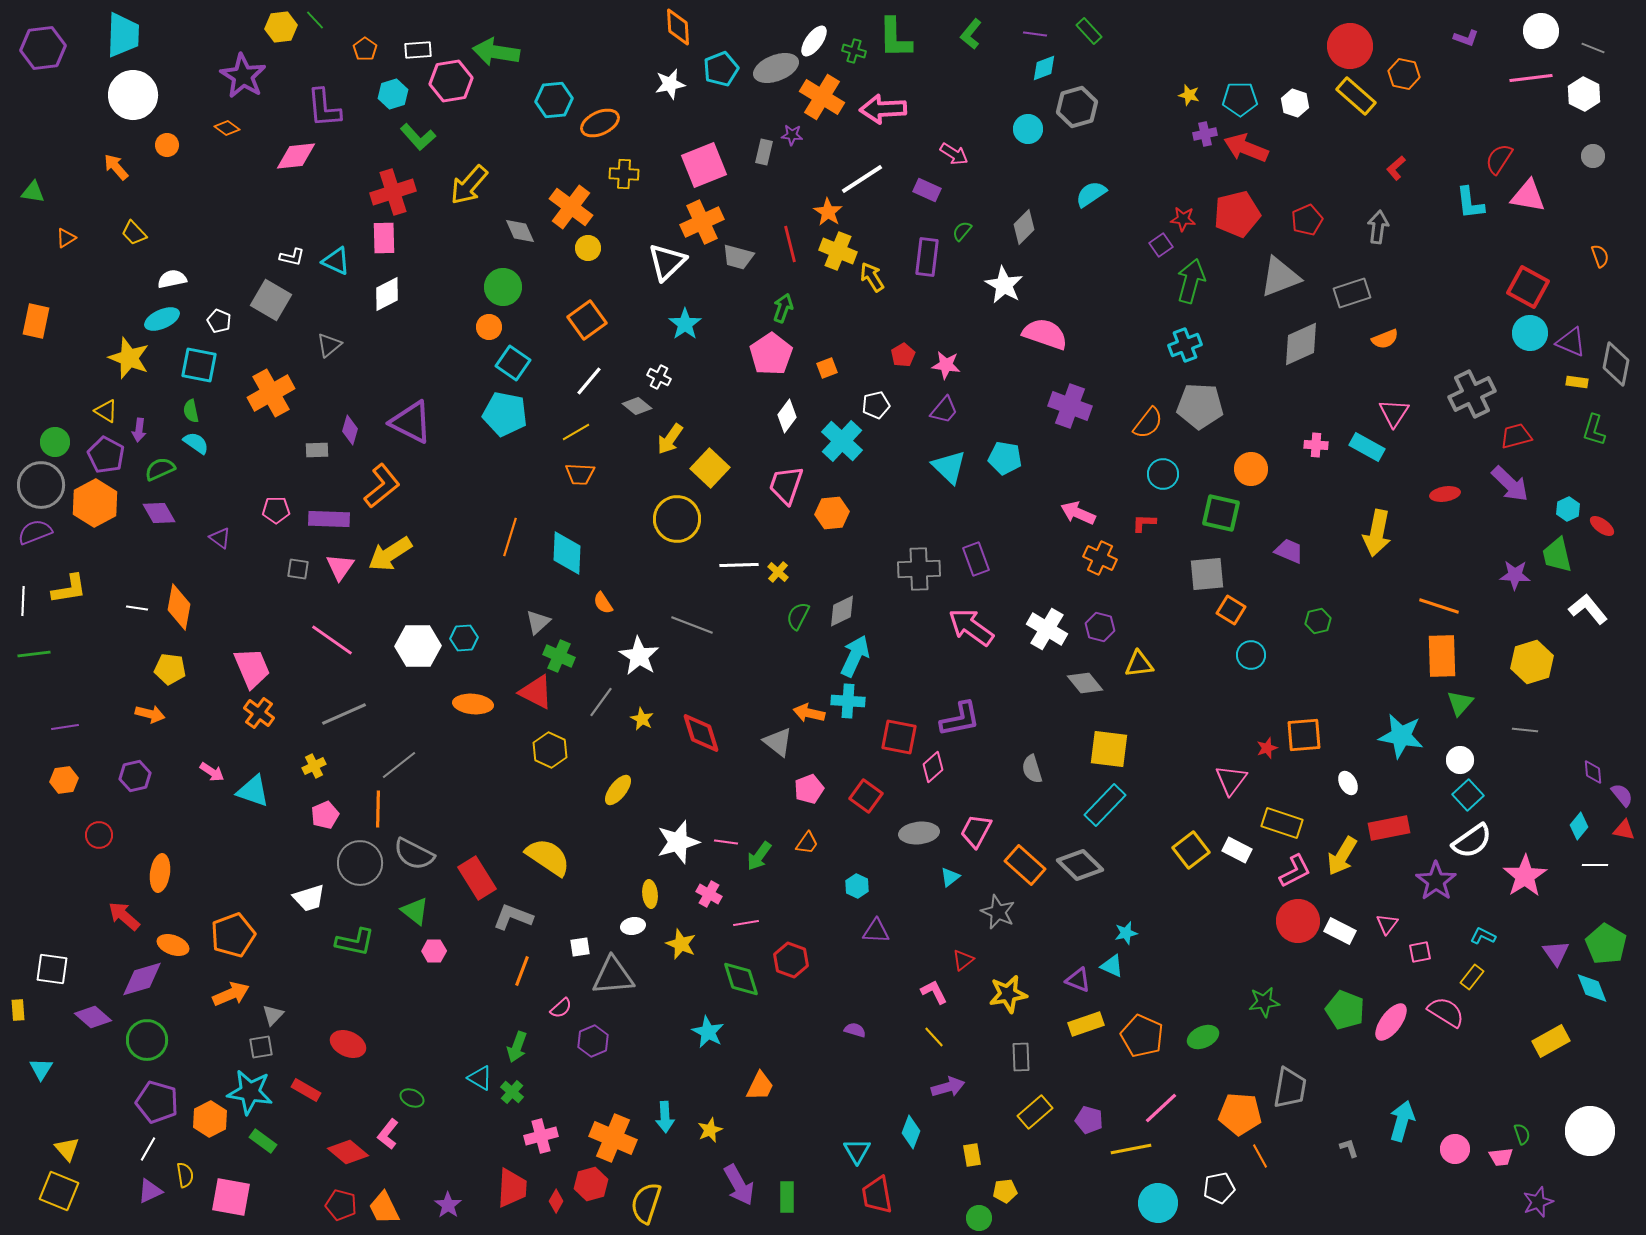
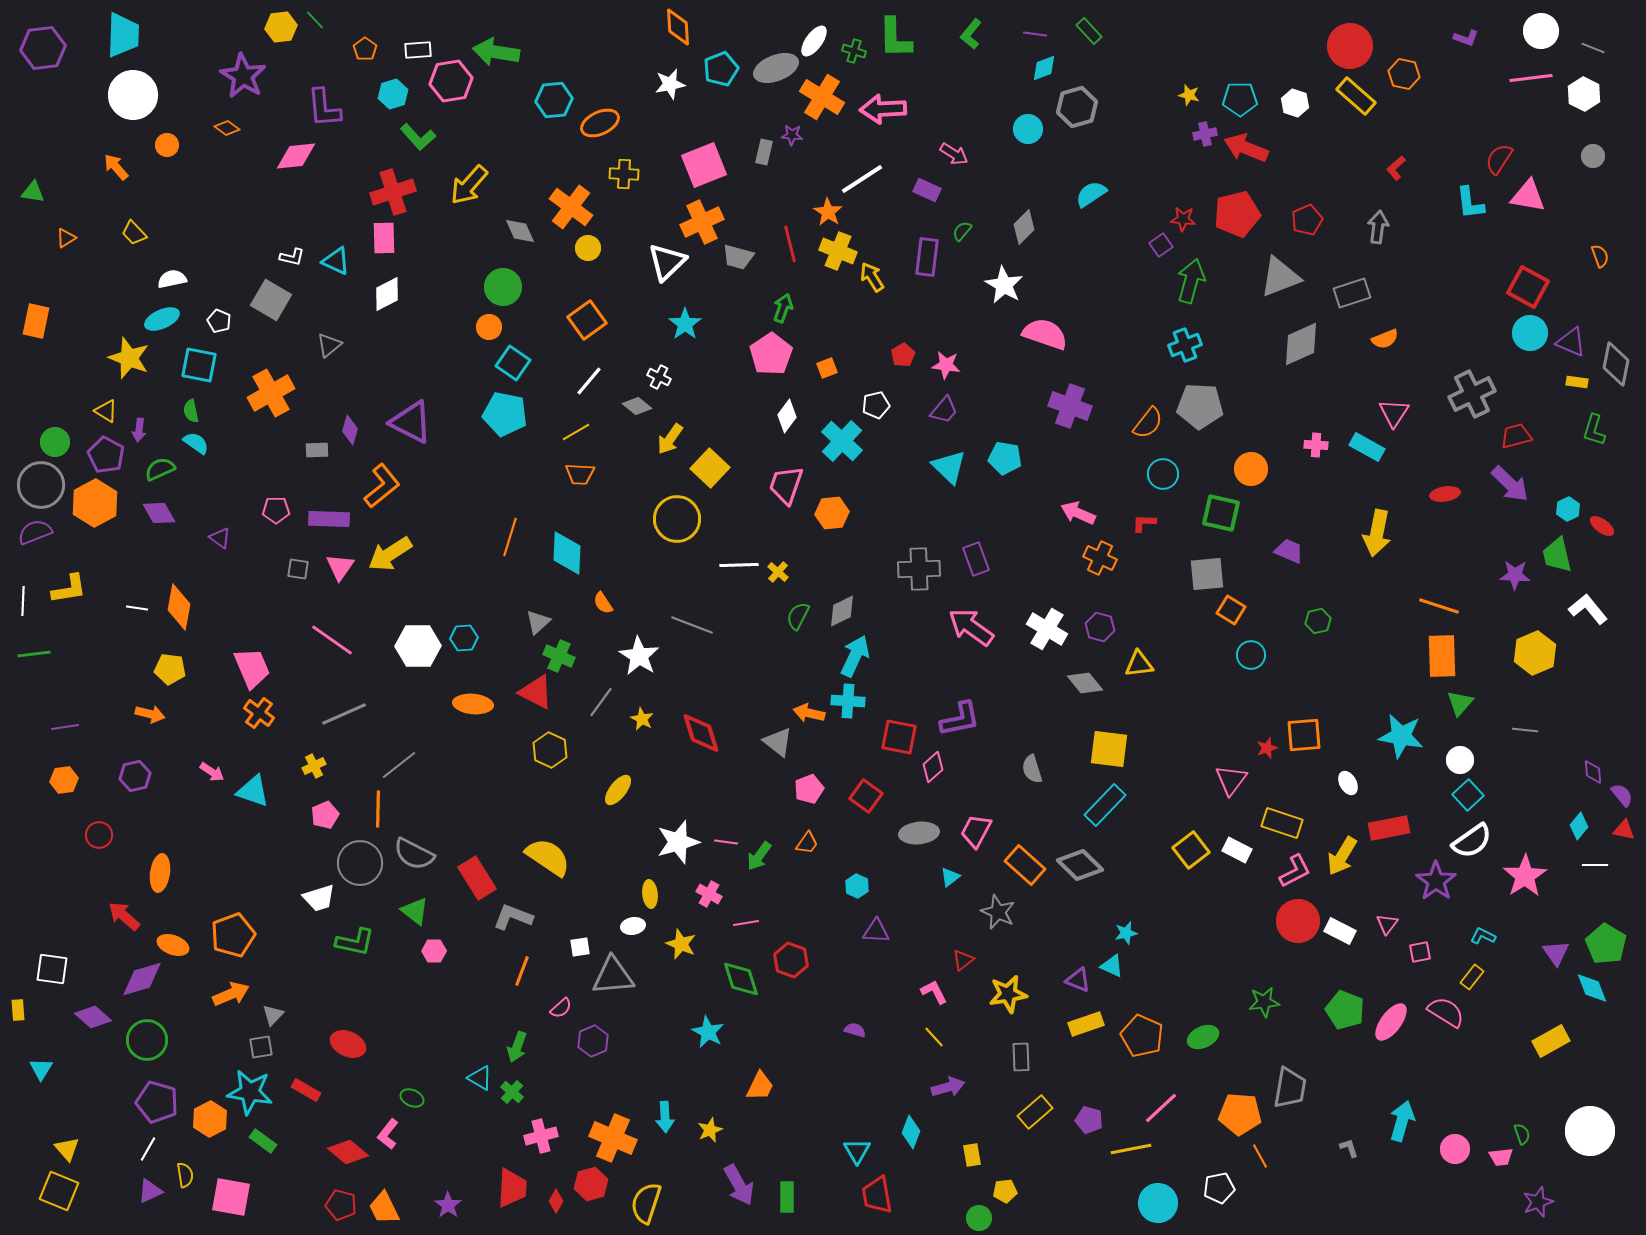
yellow hexagon at (1532, 662): moved 3 px right, 9 px up; rotated 6 degrees counterclockwise
white trapezoid at (309, 898): moved 10 px right
